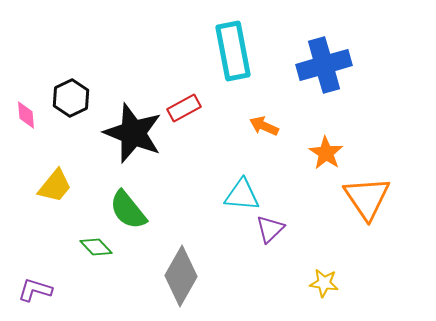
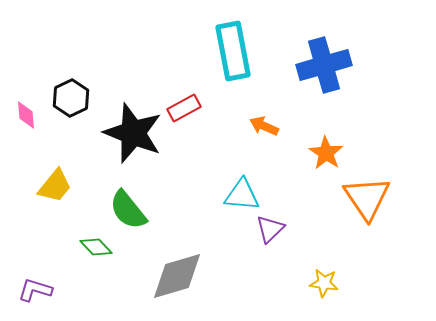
gray diamond: moved 4 px left; rotated 44 degrees clockwise
